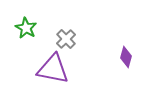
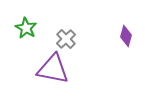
purple diamond: moved 21 px up
